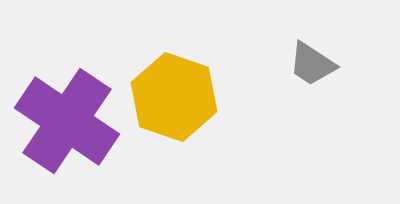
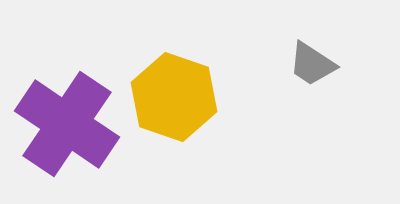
purple cross: moved 3 px down
